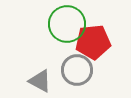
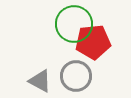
green circle: moved 7 px right
gray circle: moved 1 px left, 6 px down
